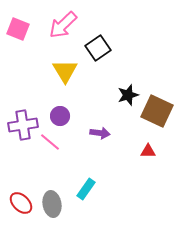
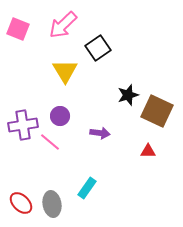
cyan rectangle: moved 1 px right, 1 px up
